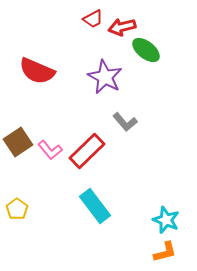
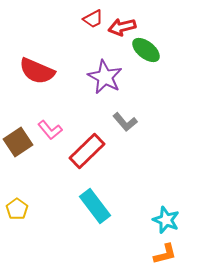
pink L-shape: moved 20 px up
orange L-shape: moved 2 px down
